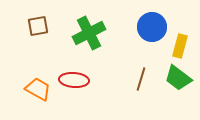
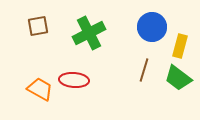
brown line: moved 3 px right, 9 px up
orange trapezoid: moved 2 px right
